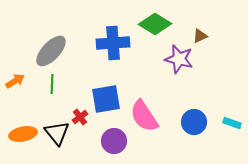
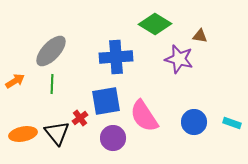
brown triangle: rotated 35 degrees clockwise
blue cross: moved 3 px right, 14 px down
blue square: moved 2 px down
red cross: moved 1 px down
purple circle: moved 1 px left, 3 px up
